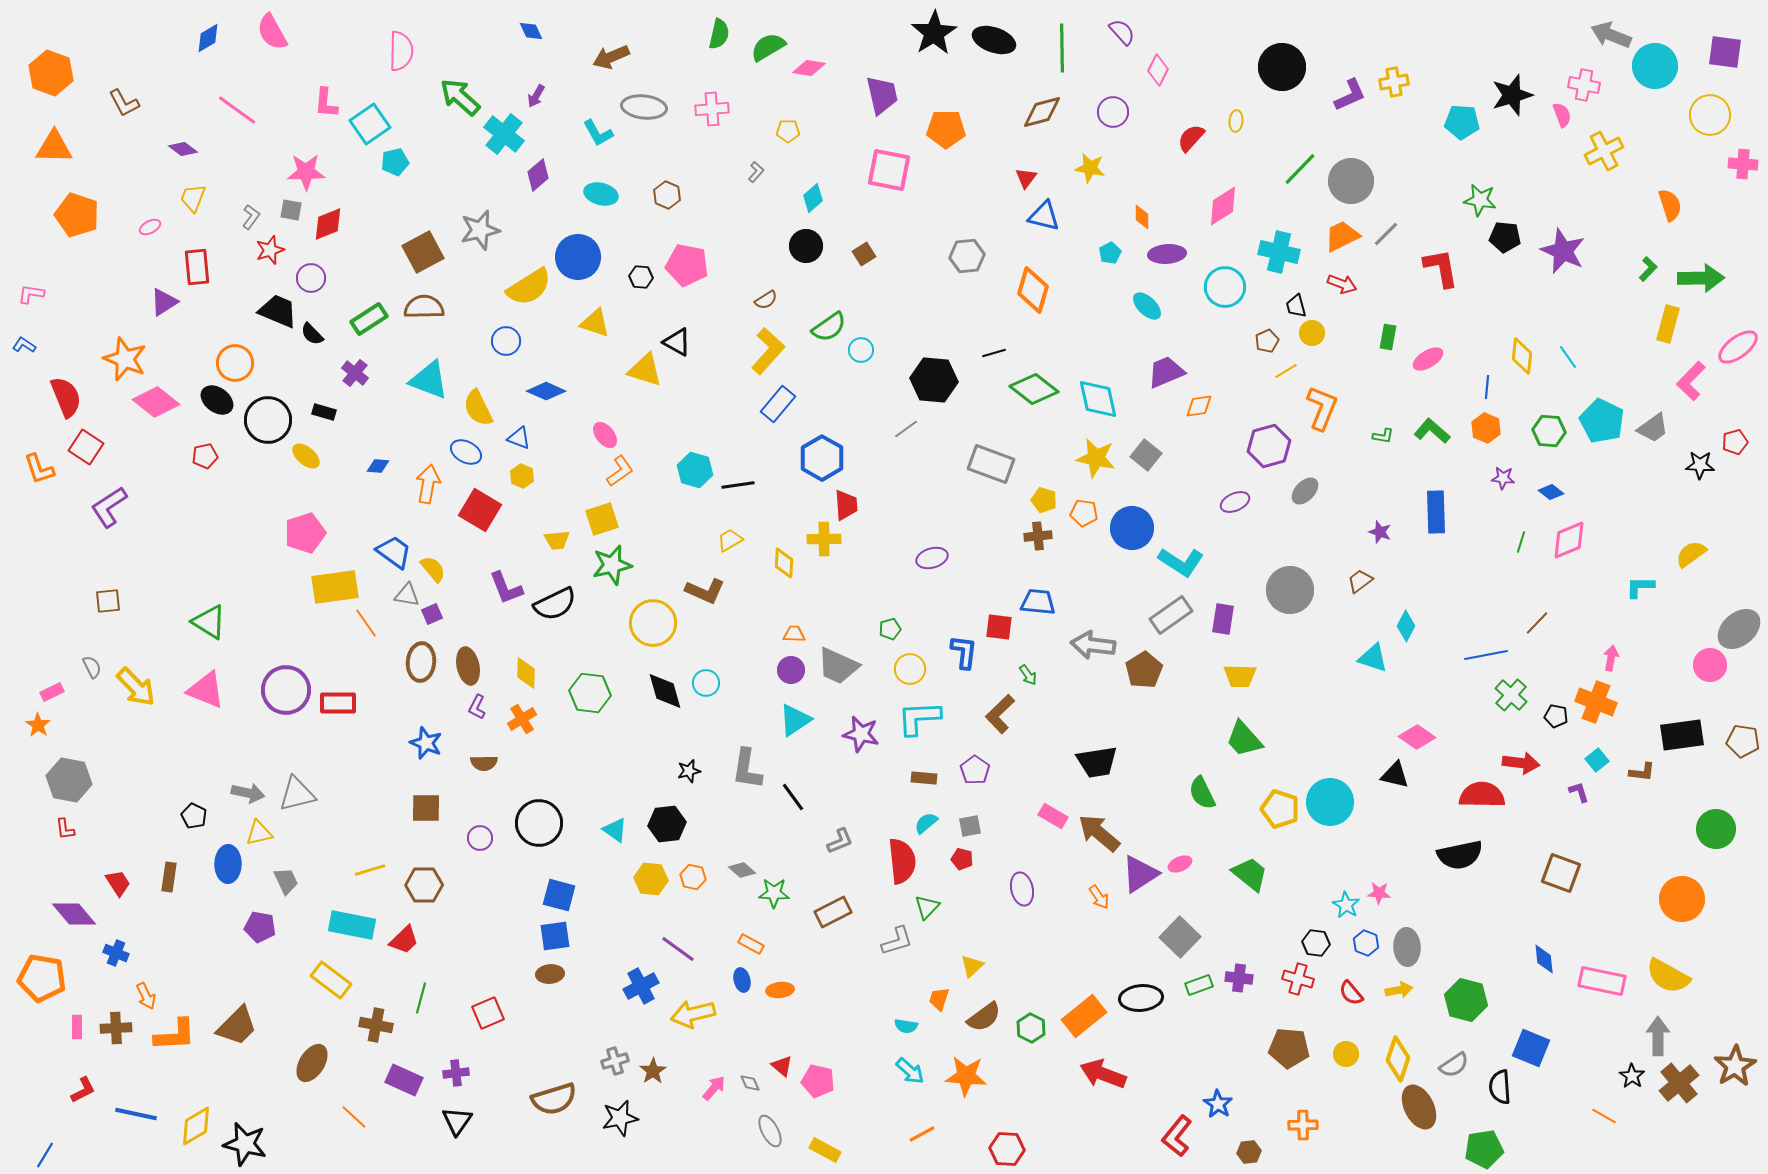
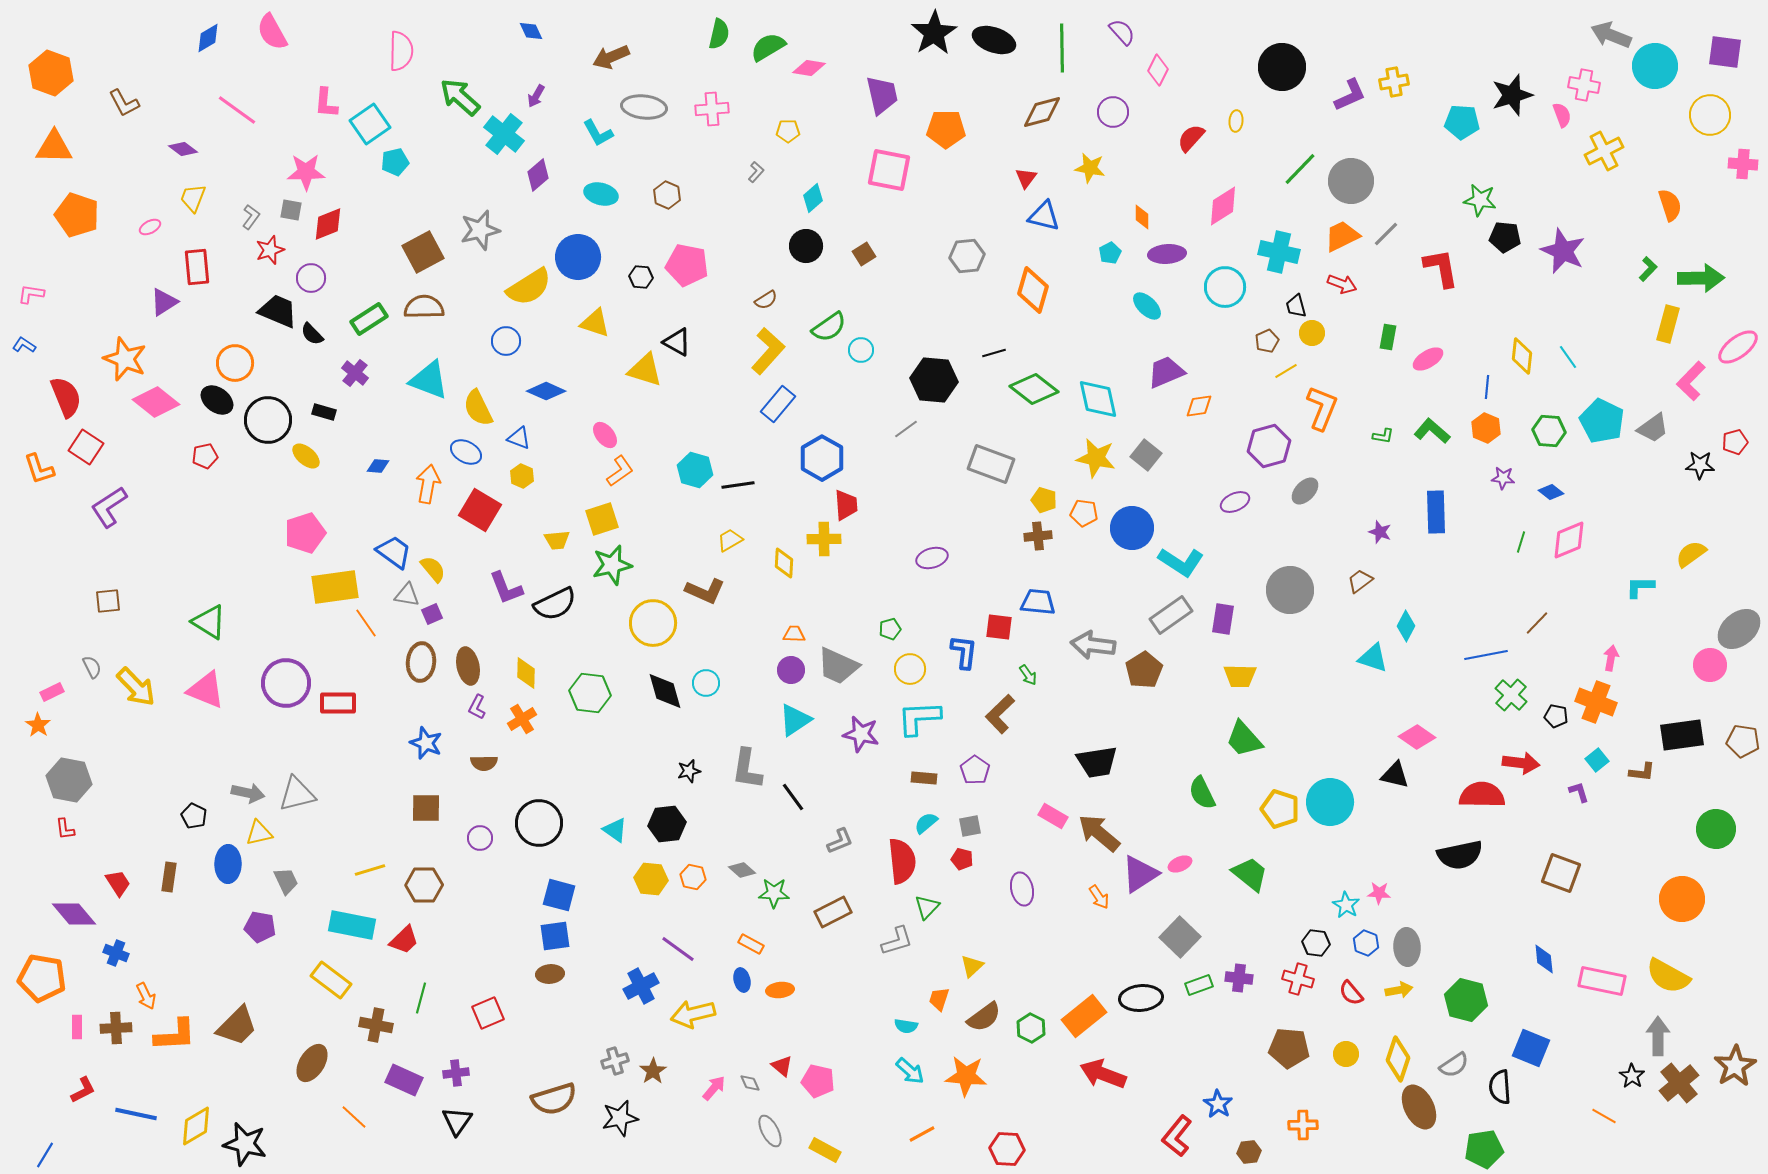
purple circle at (286, 690): moved 7 px up
